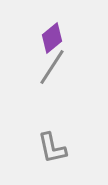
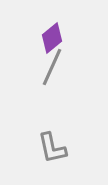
gray line: rotated 9 degrees counterclockwise
